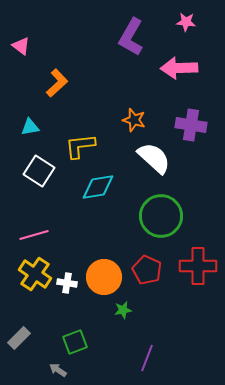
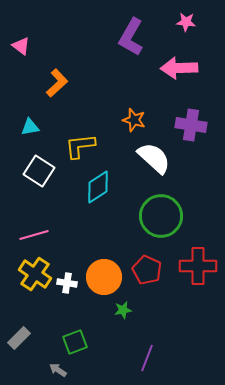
cyan diamond: rotated 24 degrees counterclockwise
